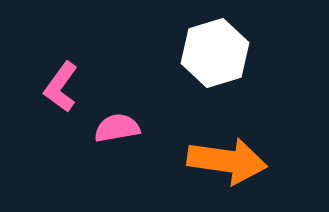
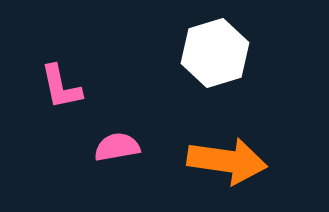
pink L-shape: rotated 48 degrees counterclockwise
pink semicircle: moved 19 px down
